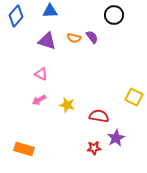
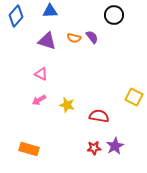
purple star: moved 1 px left, 8 px down
orange rectangle: moved 5 px right
